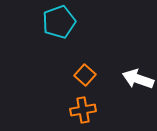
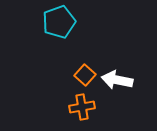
white arrow: moved 21 px left, 1 px down; rotated 8 degrees counterclockwise
orange cross: moved 1 px left, 3 px up
